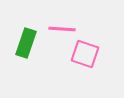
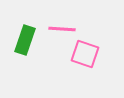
green rectangle: moved 1 px left, 3 px up
